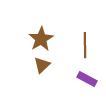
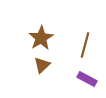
brown star: moved 1 px up
brown line: rotated 15 degrees clockwise
